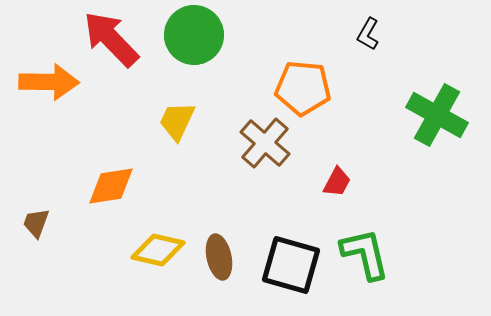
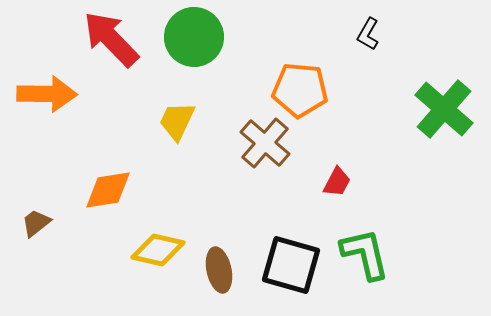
green circle: moved 2 px down
orange arrow: moved 2 px left, 12 px down
orange pentagon: moved 3 px left, 2 px down
green cross: moved 7 px right, 6 px up; rotated 12 degrees clockwise
orange diamond: moved 3 px left, 4 px down
brown trapezoid: rotated 32 degrees clockwise
brown ellipse: moved 13 px down
